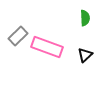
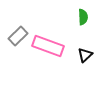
green semicircle: moved 2 px left, 1 px up
pink rectangle: moved 1 px right, 1 px up
